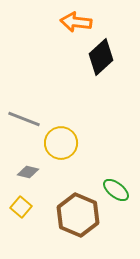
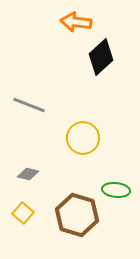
gray line: moved 5 px right, 14 px up
yellow circle: moved 22 px right, 5 px up
gray diamond: moved 2 px down
green ellipse: rotated 32 degrees counterclockwise
yellow square: moved 2 px right, 6 px down
brown hexagon: moved 1 px left; rotated 6 degrees counterclockwise
